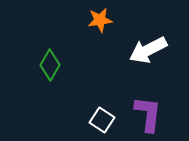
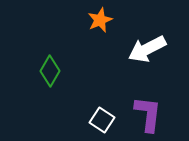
orange star: rotated 15 degrees counterclockwise
white arrow: moved 1 px left, 1 px up
green diamond: moved 6 px down
